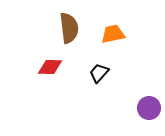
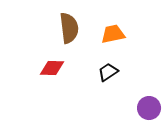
red diamond: moved 2 px right, 1 px down
black trapezoid: moved 9 px right, 1 px up; rotated 15 degrees clockwise
